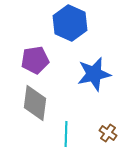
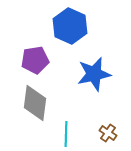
blue hexagon: moved 3 px down
